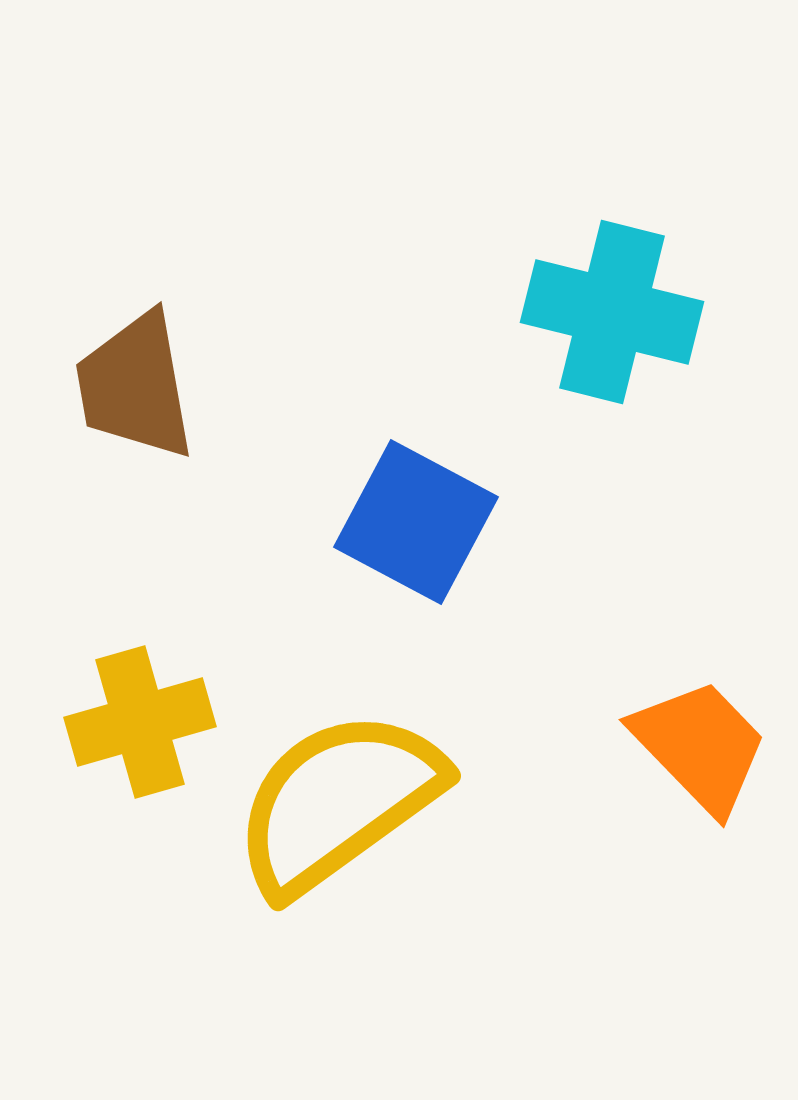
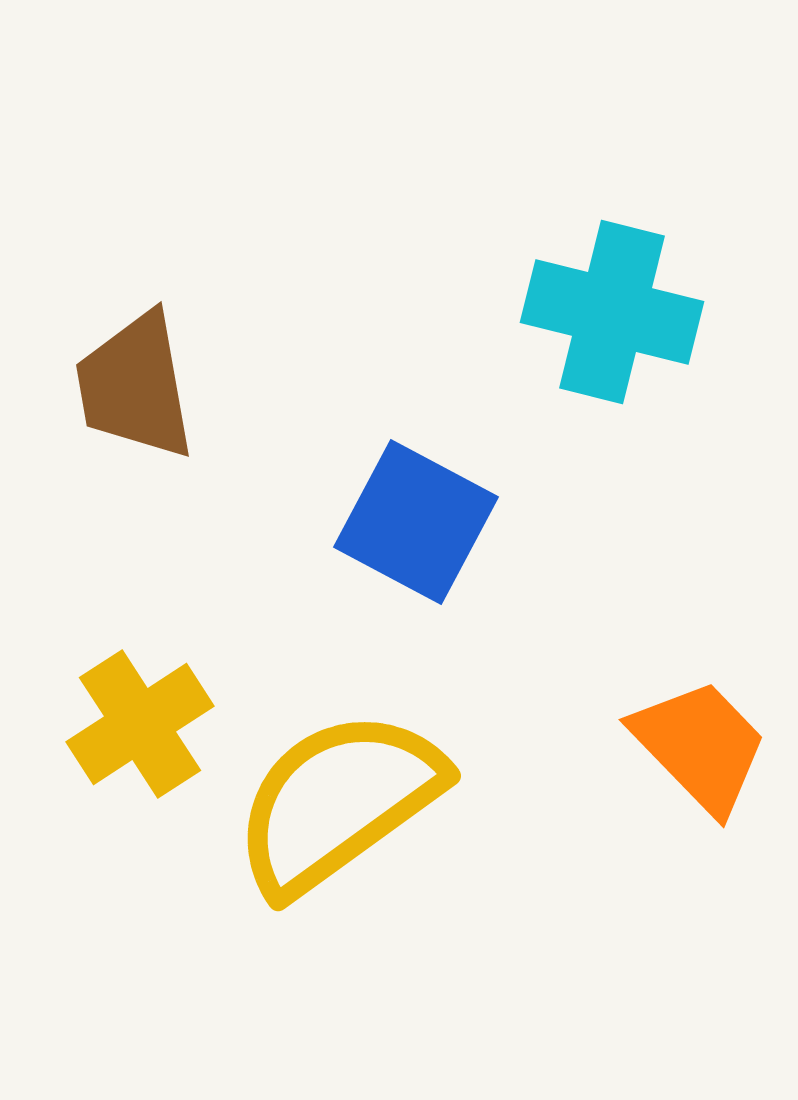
yellow cross: moved 2 px down; rotated 17 degrees counterclockwise
